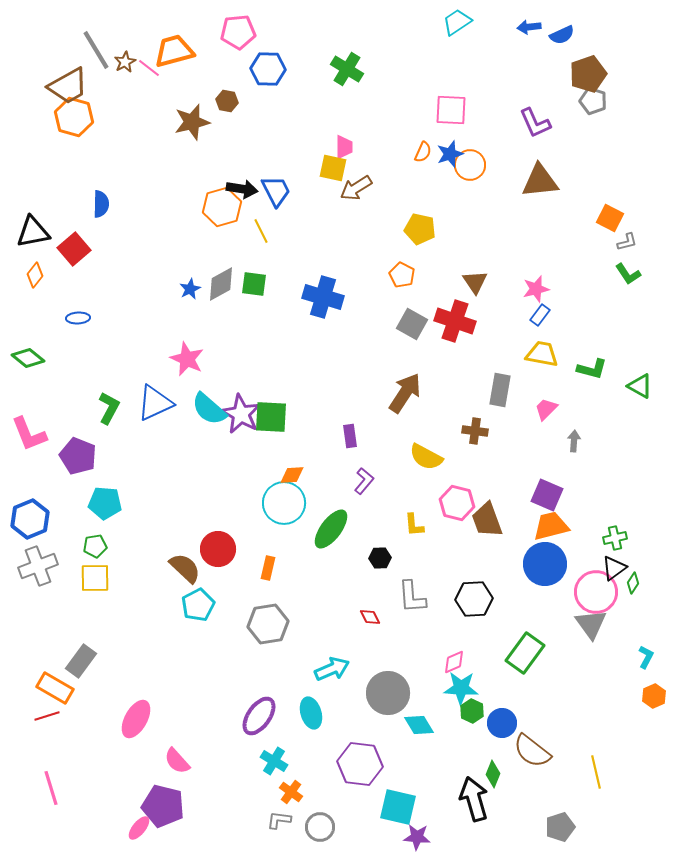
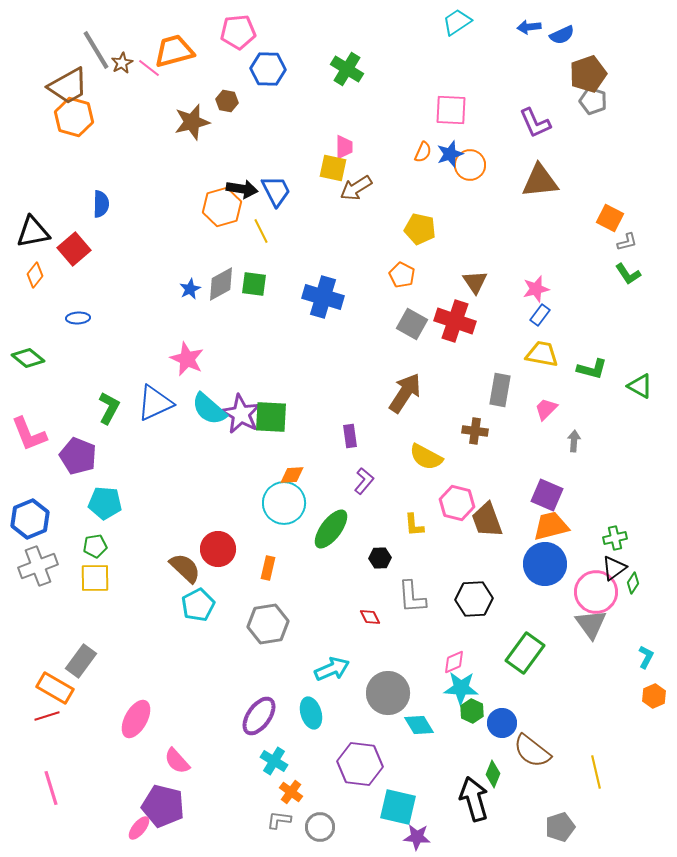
brown star at (125, 62): moved 3 px left, 1 px down
